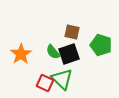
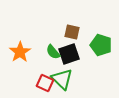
orange star: moved 1 px left, 2 px up
